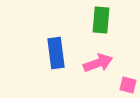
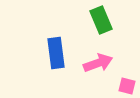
green rectangle: rotated 28 degrees counterclockwise
pink square: moved 1 px left, 1 px down
